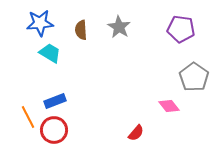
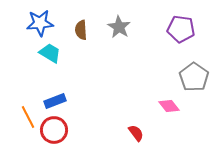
red semicircle: rotated 78 degrees counterclockwise
